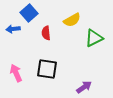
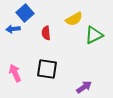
blue square: moved 4 px left
yellow semicircle: moved 2 px right, 1 px up
green triangle: moved 3 px up
pink arrow: moved 1 px left
